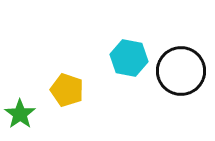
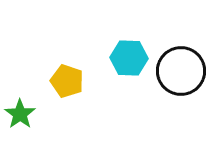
cyan hexagon: rotated 9 degrees counterclockwise
yellow pentagon: moved 9 px up
